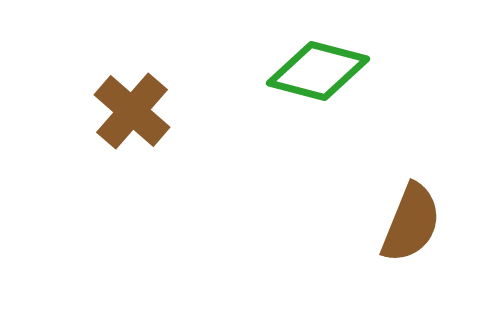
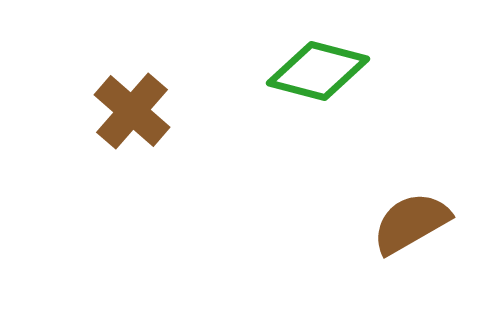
brown semicircle: rotated 142 degrees counterclockwise
